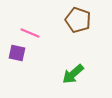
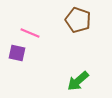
green arrow: moved 5 px right, 7 px down
